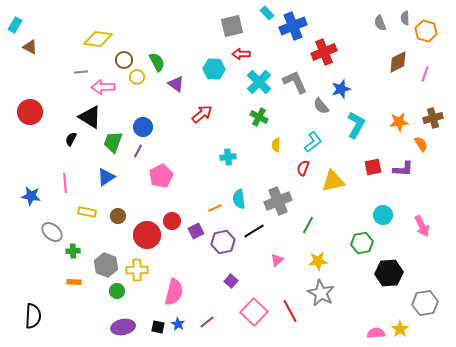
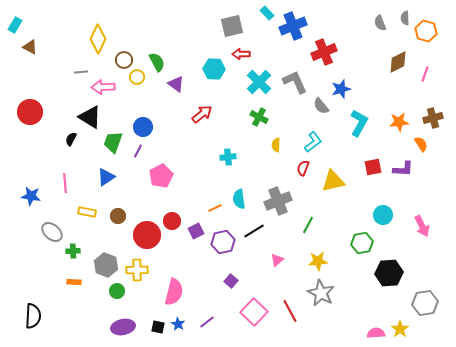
yellow diamond at (98, 39): rotated 72 degrees counterclockwise
cyan L-shape at (356, 125): moved 3 px right, 2 px up
